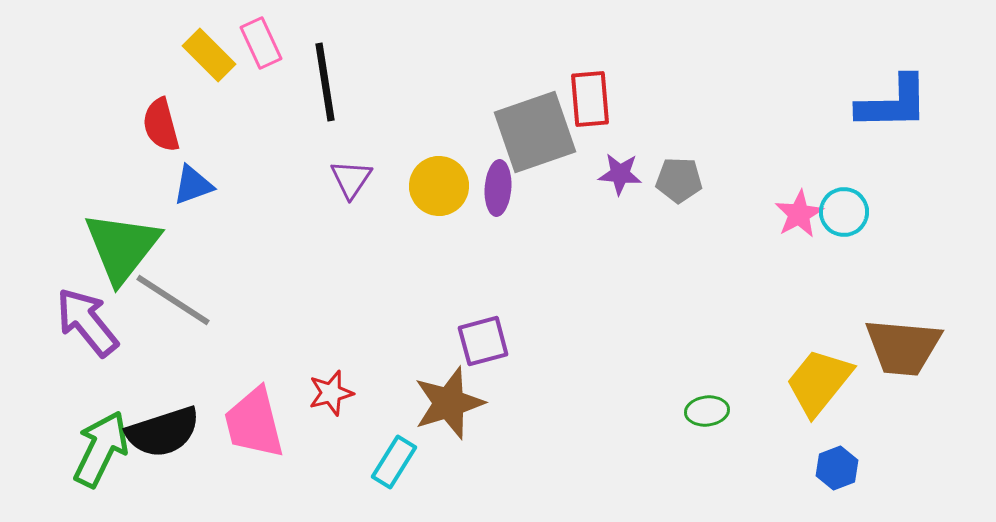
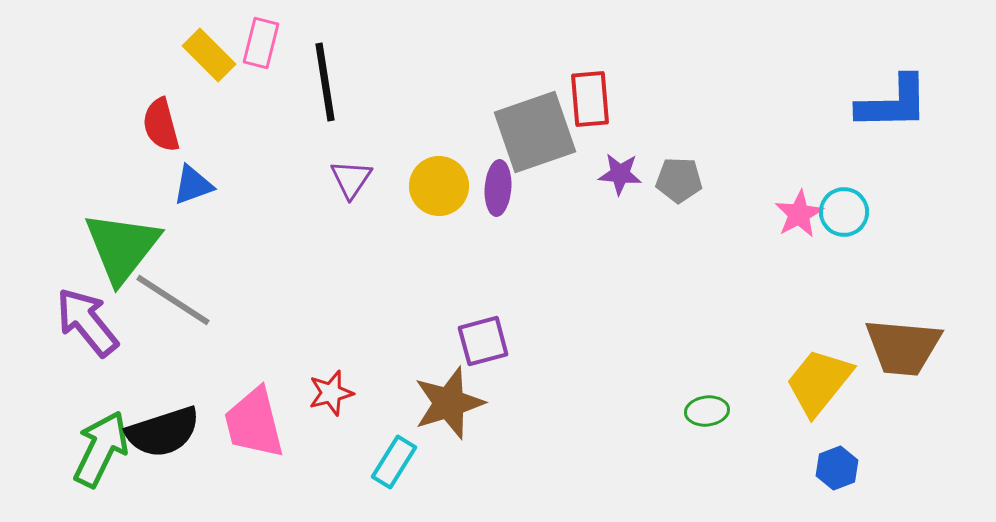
pink rectangle: rotated 39 degrees clockwise
